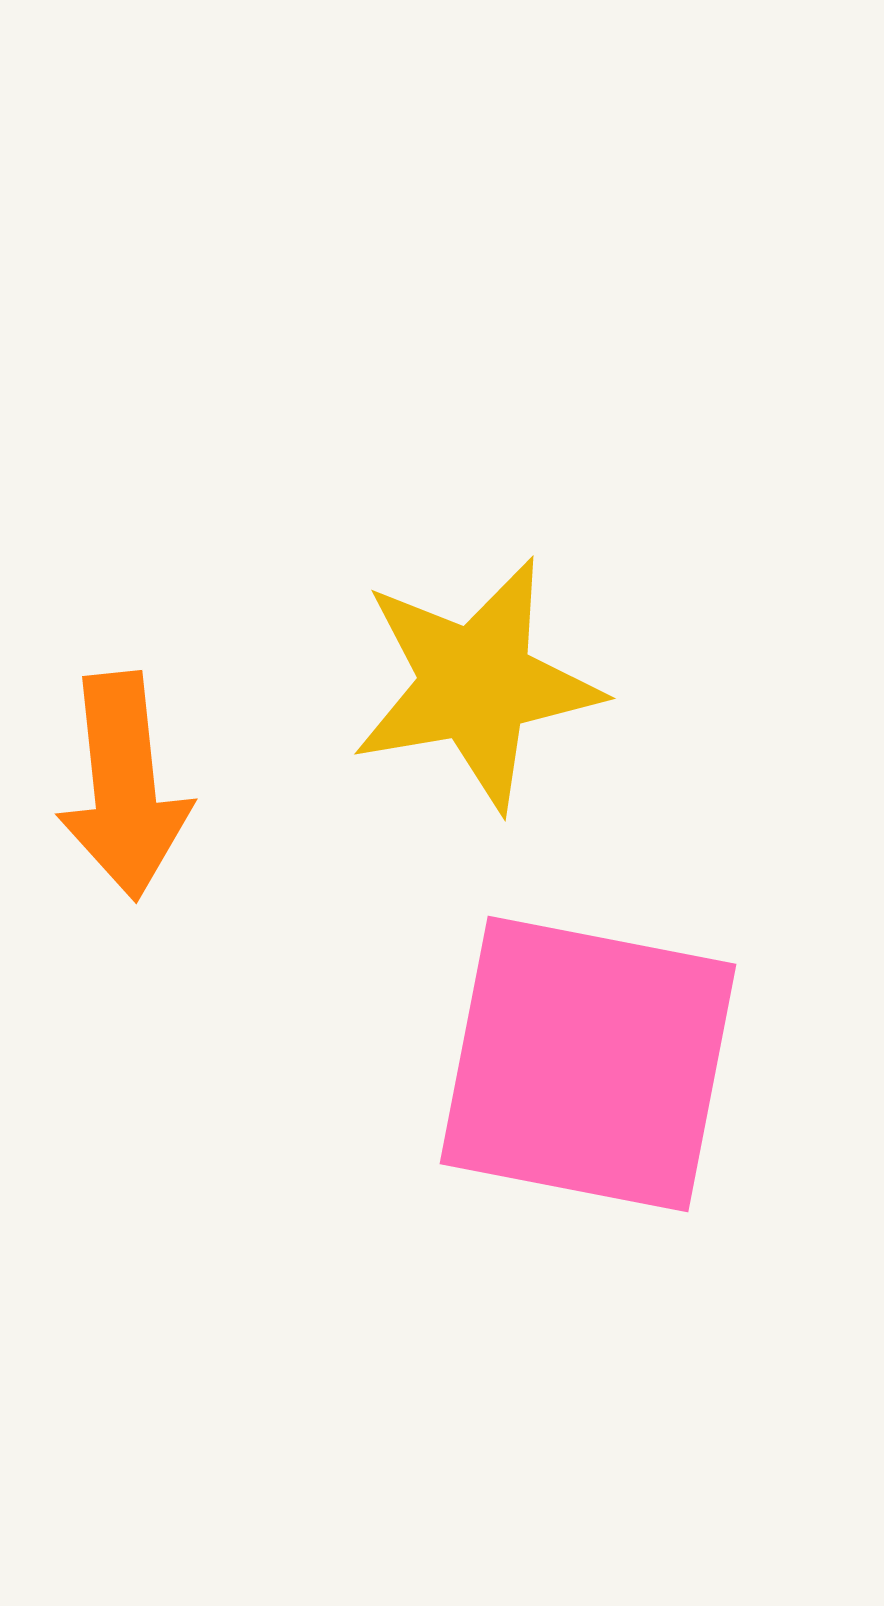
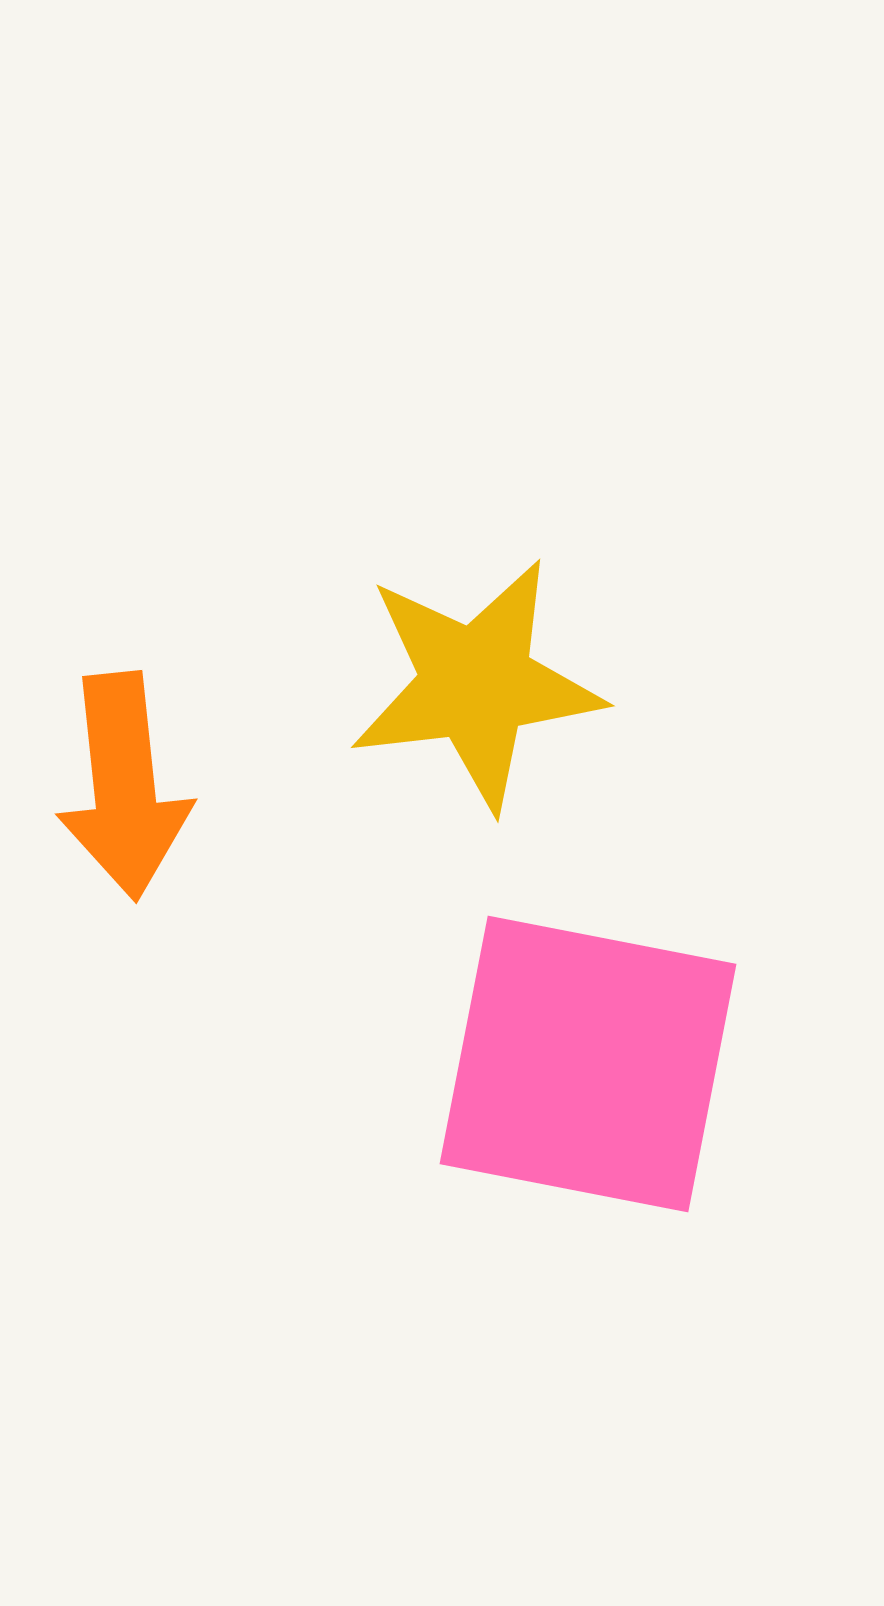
yellow star: rotated 3 degrees clockwise
